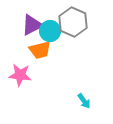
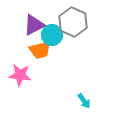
purple triangle: moved 2 px right
cyan circle: moved 2 px right, 4 px down
